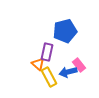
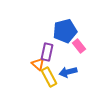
pink rectangle: moved 19 px up
